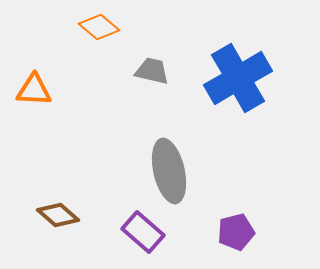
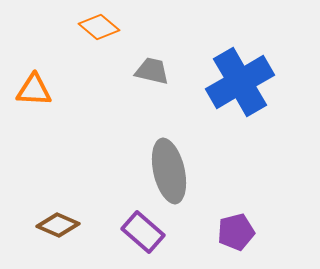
blue cross: moved 2 px right, 4 px down
brown diamond: moved 10 px down; rotated 18 degrees counterclockwise
